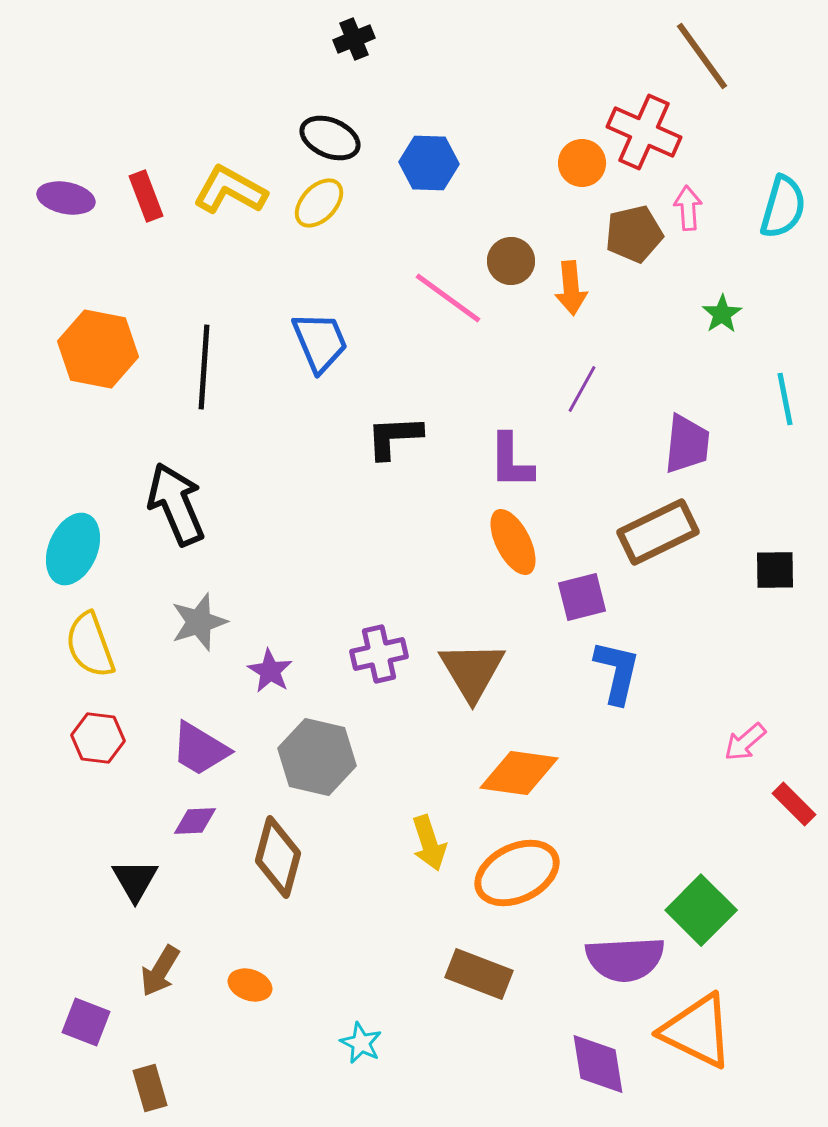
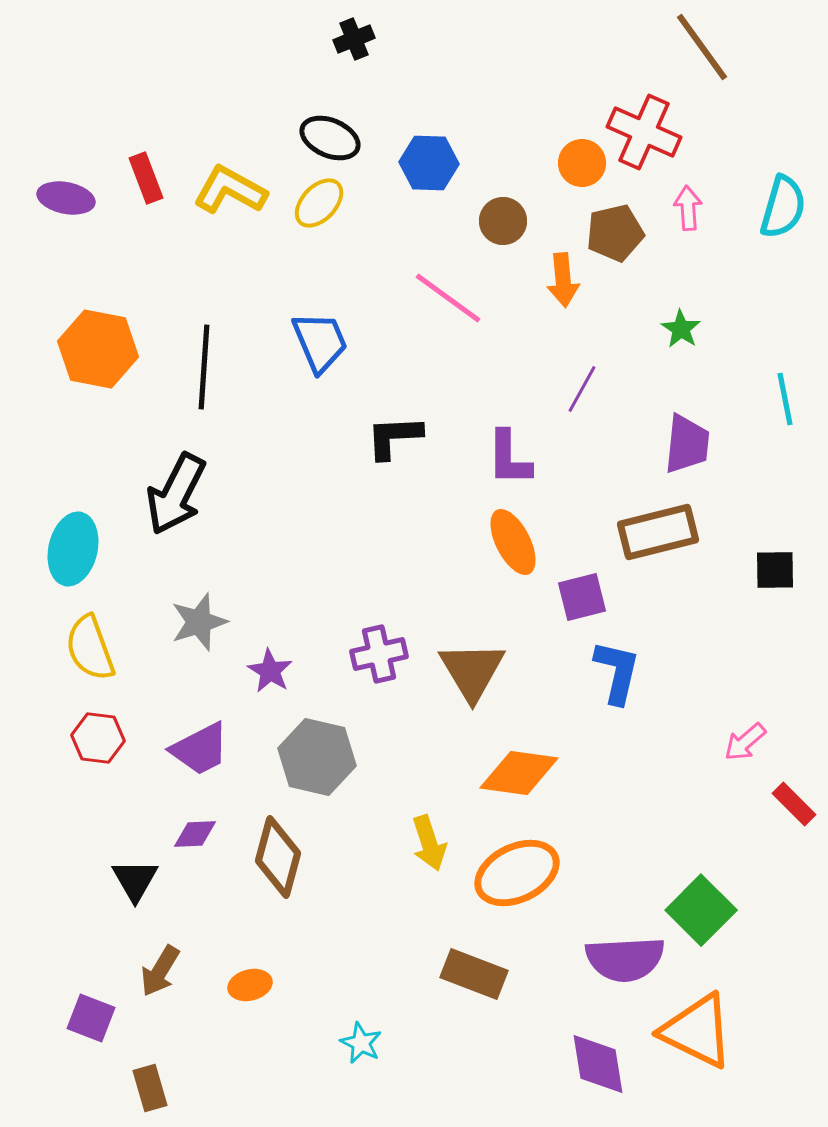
brown line at (702, 56): moved 9 px up
red rectangle at (146, 196): moved 18 px up
brown pentagon at (634, 234): moved 19 px left, 1 px up
brown circle at (511, 261): moved 8 px left, 40 px up
orange arrow at (571, 288): moved 8 px left, 8 px up
green star at (722, 314): moved 41 px left, 15 px down; rotated 6 degrees counterclockwise
purple L-shape at (511, 461): moved 2 px left, 3 px up
black arrow at (176, 504): moved 10 px up; rotated 130 degrees counterclockwise
brown rectangle at (658, 532): rotated 12 degrees clockwise
cyan ellipse at (73, 549): rotated 10 degrees counterclockwise
yellow semicircle at (90, 645): moved 3 px down
purple trapezoid at (200, 749): rotated 58 degrees counterclockwise
purple diamond at (195, 821): moved 13 px down
brown rectangle at (479, 974): moved 5 px left
orange ellipse at (250, 985): rotated 33 degrees counterclockwise
purple square at (86, 1022): moved 5 px right, 4 px up
